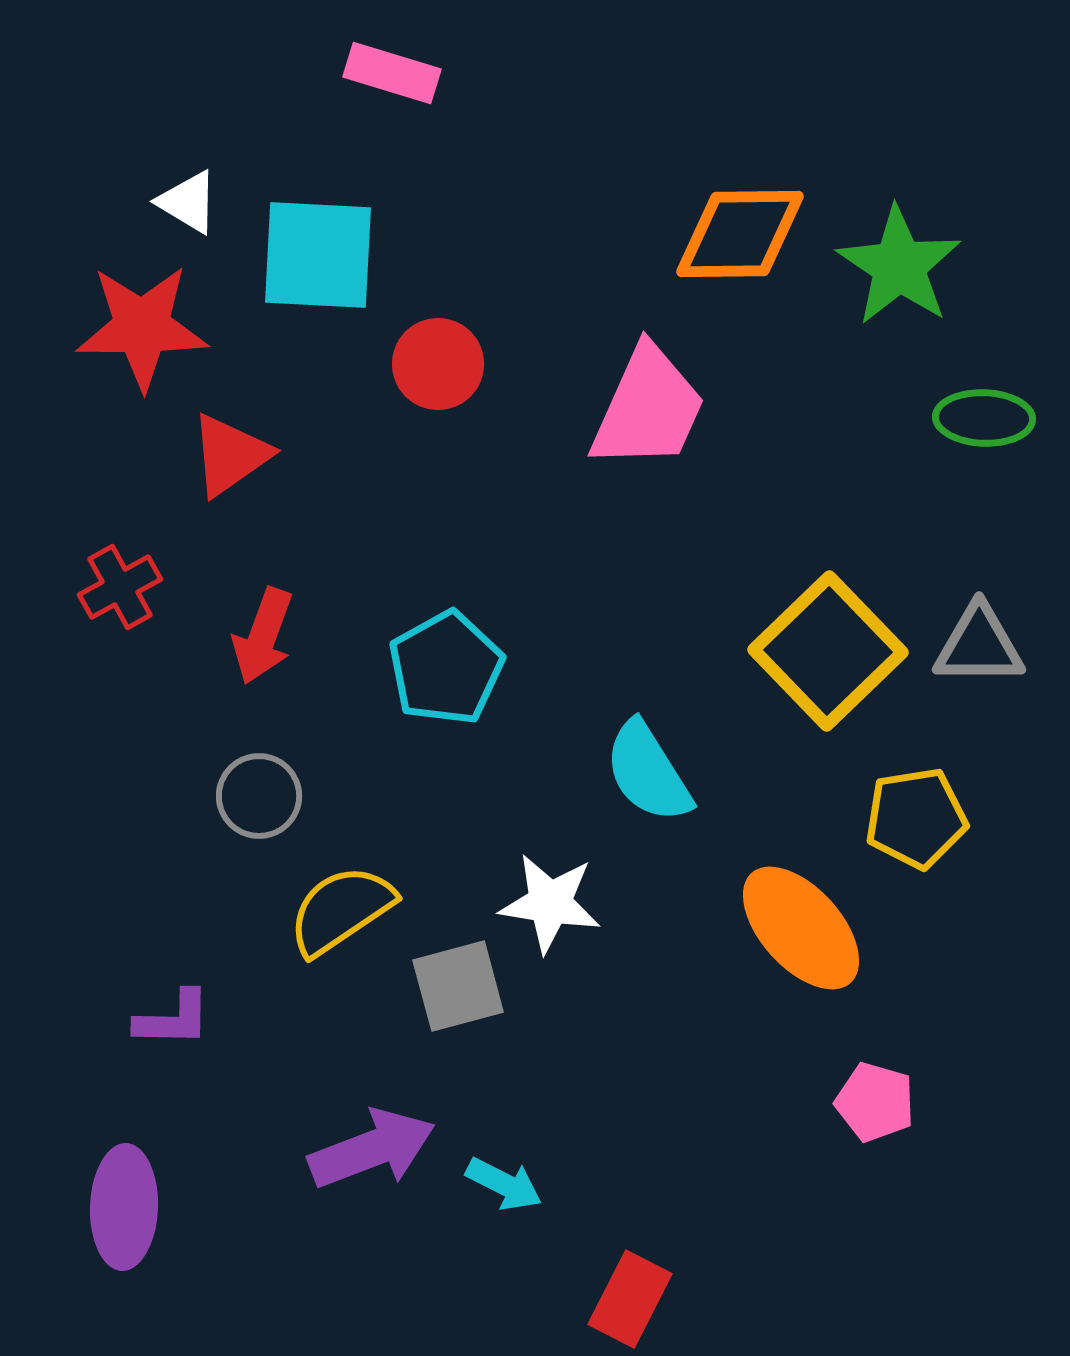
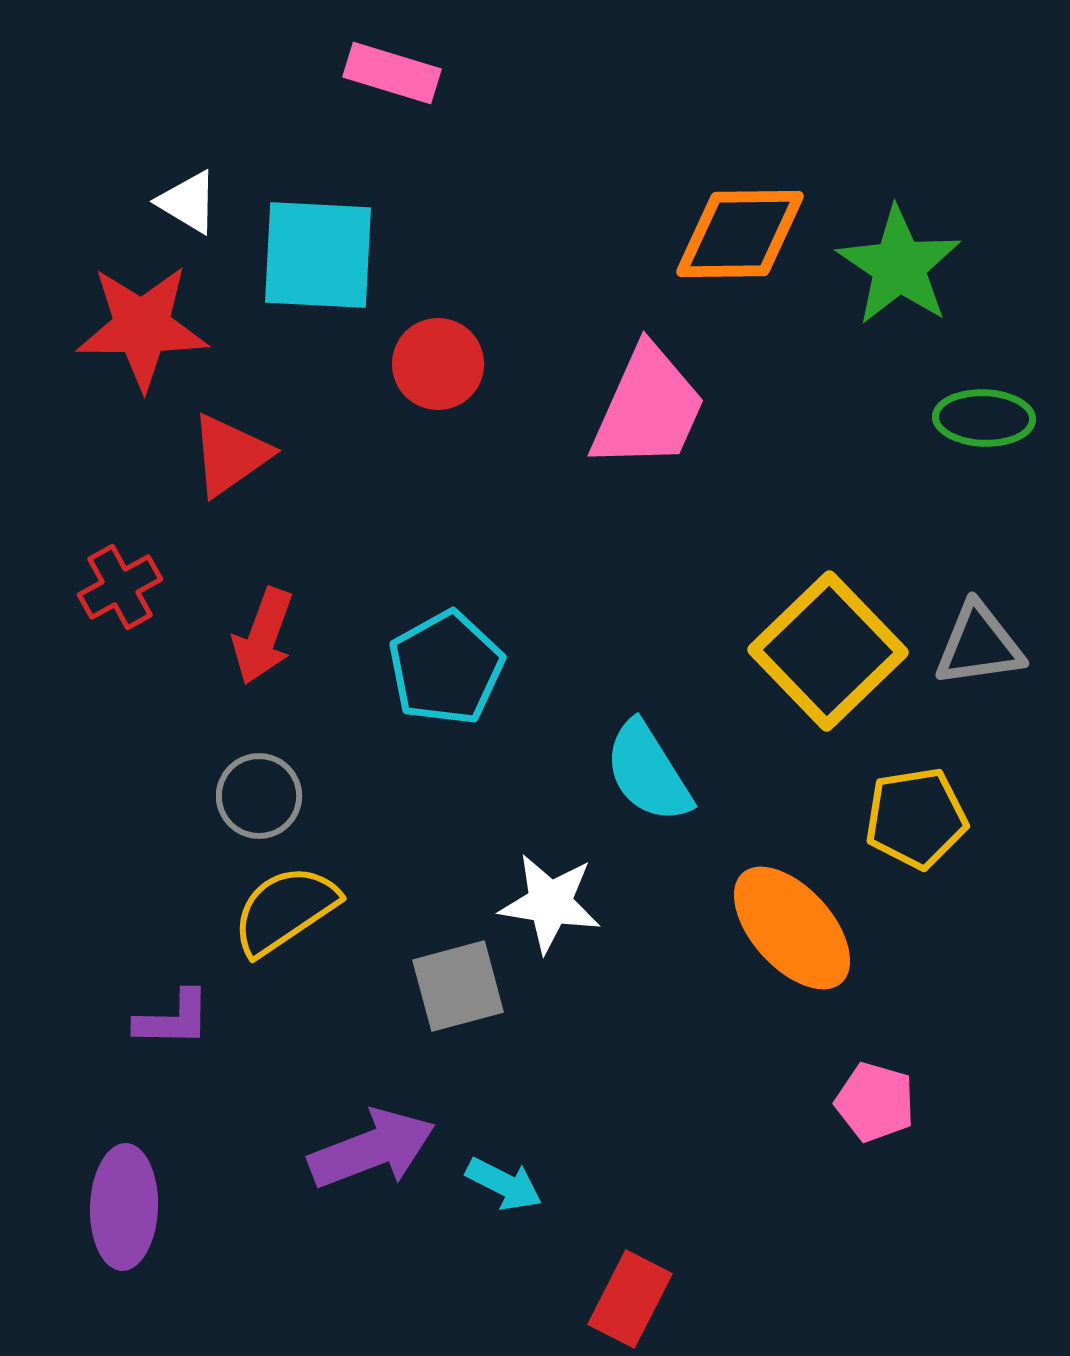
gray triangle: rotated 8 degrees counterclockwise
yellow semicircle: moved 56 px left
orange ellipse: moved 9 px left
